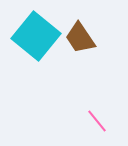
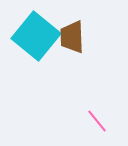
brown trapezoid: moved 8 px left, 1 px up; rotated 32 degrees clockwise
